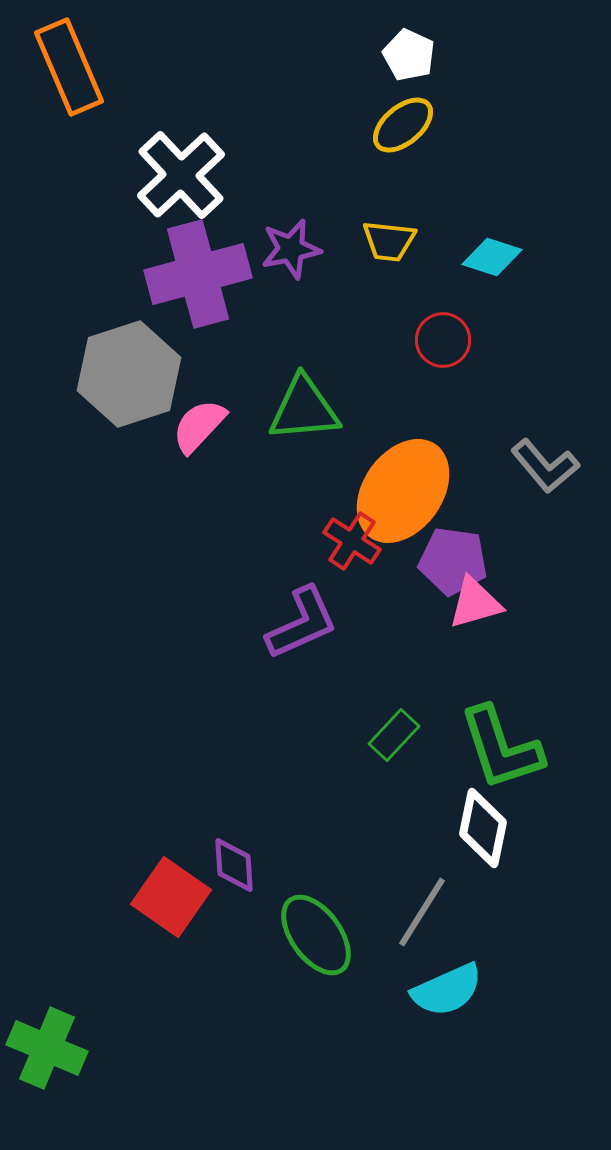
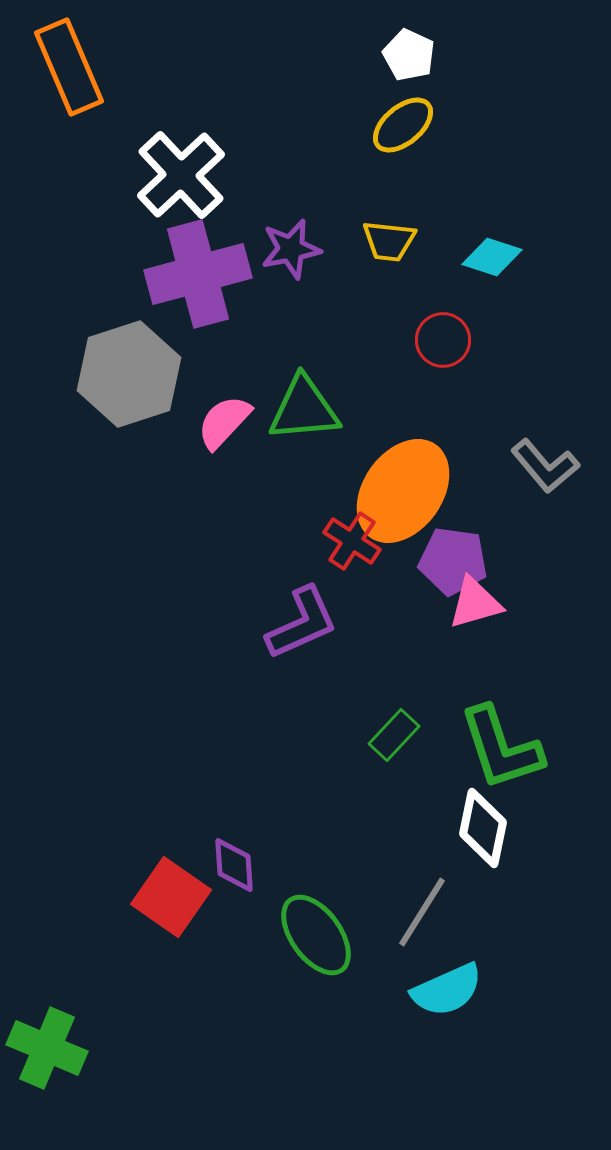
pink semicircle: moved 25 px right, 4 px up
